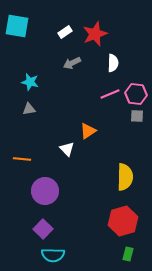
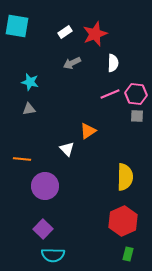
purple circle: moved 5 px up
red hexagon: rotated 8 degrees counterclockwise
